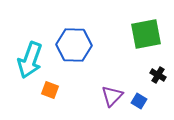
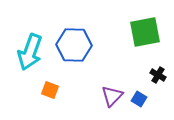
green square: moved 1 px left, 2 px up
cyan arrow: moved 8 px up
blue square: moved 2 px up
